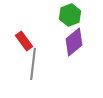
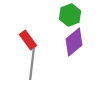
red rectangle: moved 4 px right, 1 px up
gray line: moved 1 px left
